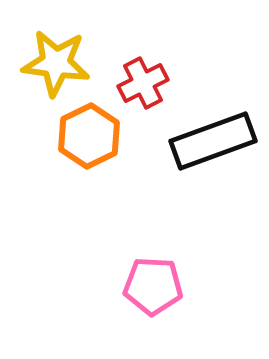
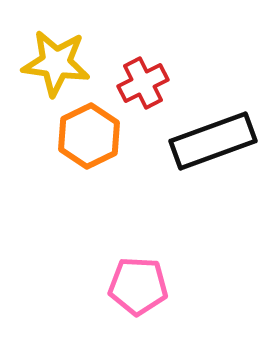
pink pentagon: moved 15 px left
